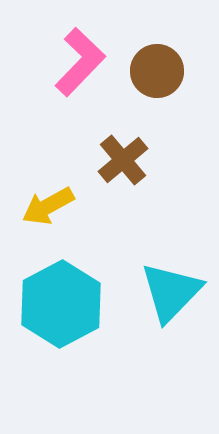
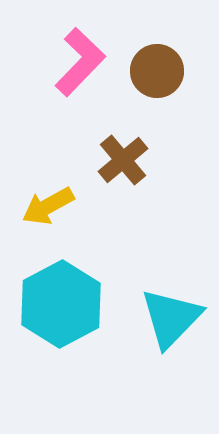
cyan triangle: moved 26 px down
